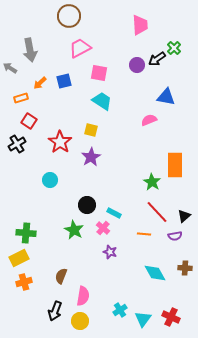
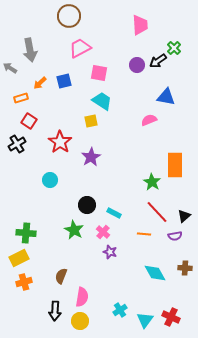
black arrow at (157, 59): moved 1 px right, 2 px down
yellow square at (91, 130): moved 9 px up; rotated 24 degrees counterclockwise
pink cross at (103, 228): moved 4 px down
pink semicircle at (83, 296): moved 1 px left, 1 px down
black arrow at (55, 311): rotated 18 degrees counterclockwise
cyan triangle at (143, 319): moved 2 px right, 1 px down
